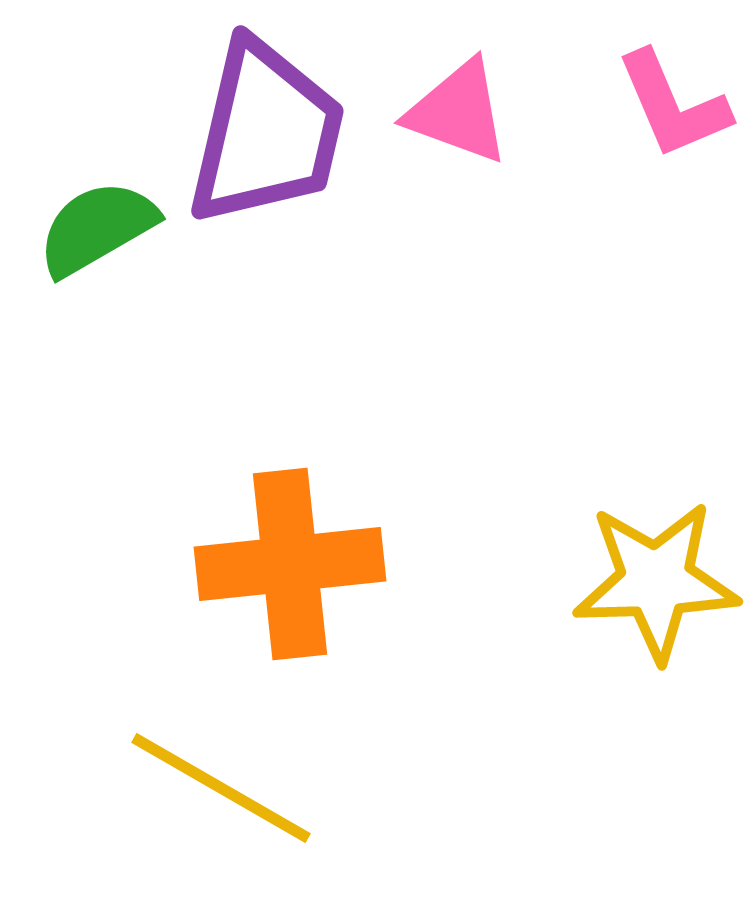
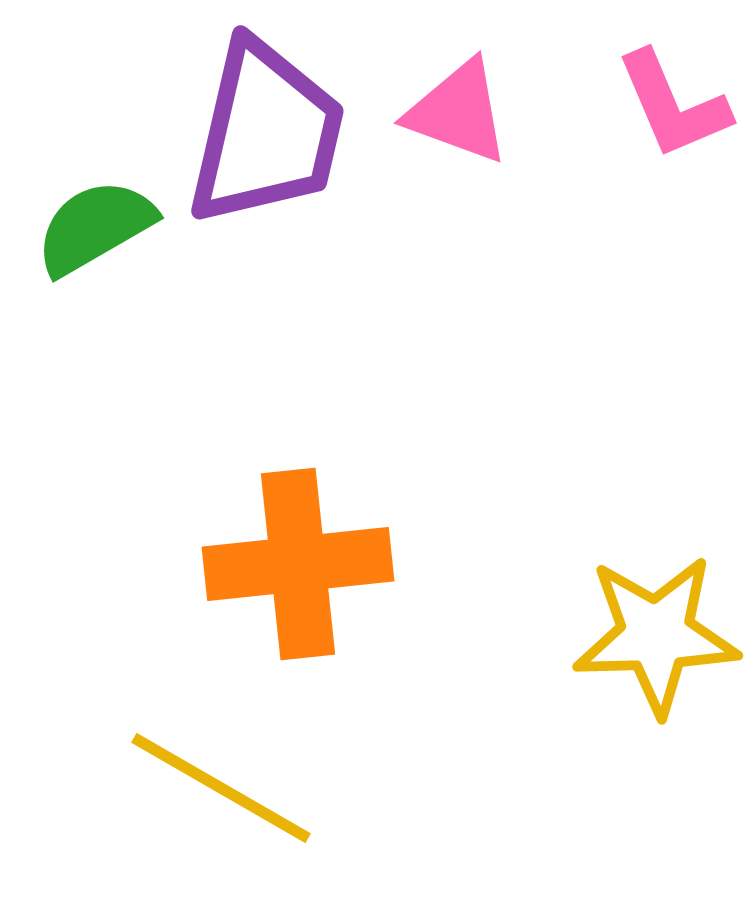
green semicircle: moved 2 px left, 1 px up
orange cross: moved 8 px right
yellow star: moved 54 px down
